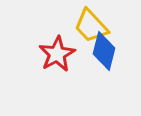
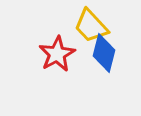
blue diamond: moved 2 px down
